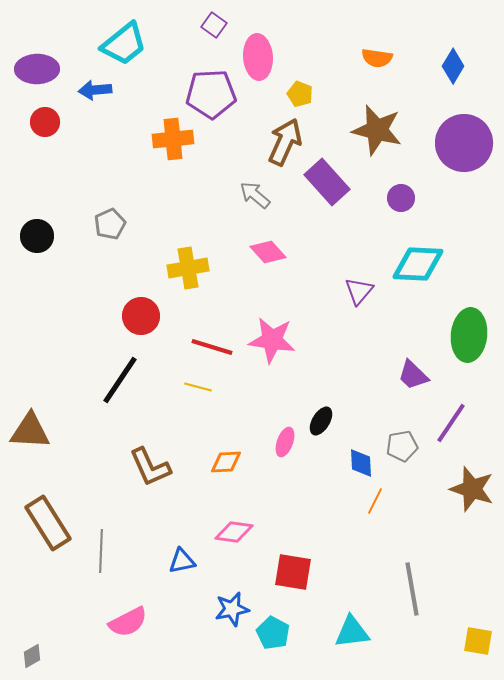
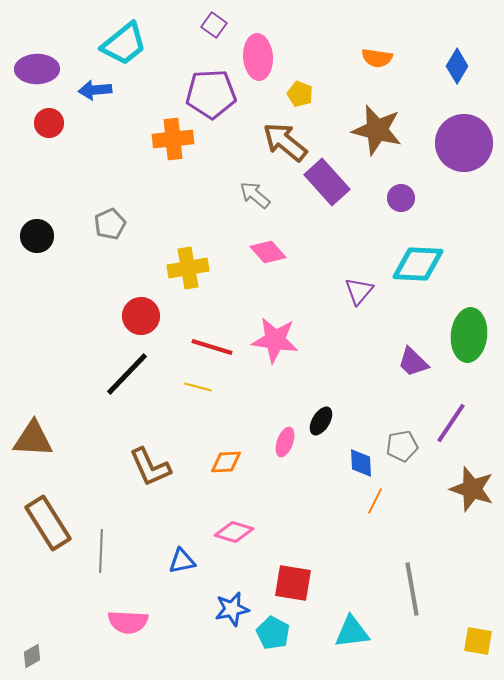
blue diamond at (453, 66): moved 4 px right
red circle at (45, 122): moved 4 px right, 1 px down
brown arrow at (285, 142): rotated 75 degrees counterclockwise
pink star at (272, 340): moved 3 px right
purple trapezoid at (413, 375): moved 13 px up
black line at (120, 380): moved 7 px right, 6 px up; rotated 10 degrees clockwise
brown triangle at (30, 431): moved 3 px right, 8 px down
pink diamond at (234, 532): rotated 9 degrees clockwise
red square at (293, 572): moved 11 px down
pink semicircle at (128, 622): rotated 30 degrees clockwise
